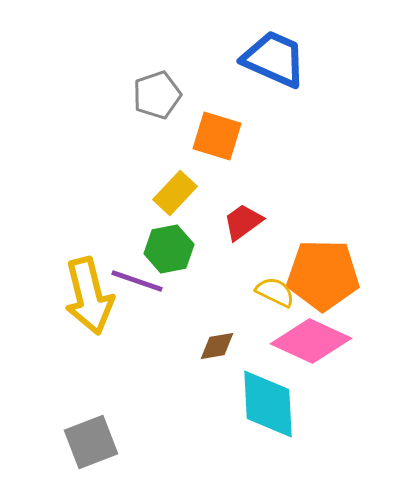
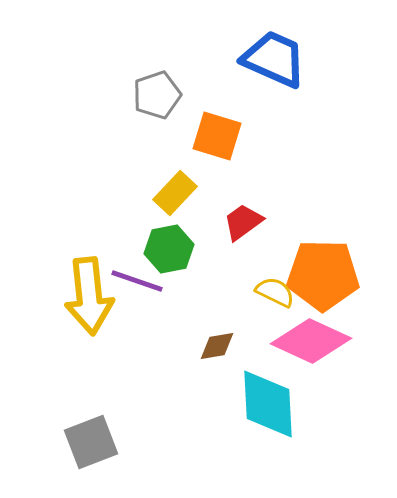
yellow arrow: rotated 8 degrees clockwise
